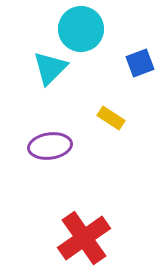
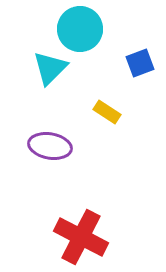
cyan circle: moved 1 px left
yellow rectangle: moved 4 px left, 6 px up
purple ellipse: rotated 18 degrees clockwise
red cross: moved 3 px left, 1 px up; rotated 28 degrees counterclockwise
